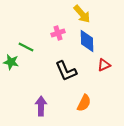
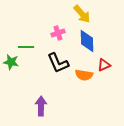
green line: rotated 28 degrees counterclockwise
black L-shape: moved 8 px left, 8 px up
orange semicircle: moved 28 px up; rotated 72 degrees clockwise
